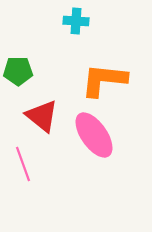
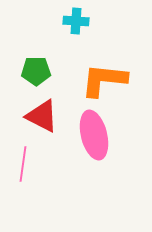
green pentagon: moved 18 px right
red triangle: rotated 12 degrees counterclockwise
pink ellipse: rotated 21 degrees clockwise
pink line: rotated 28 degrees clockwise
